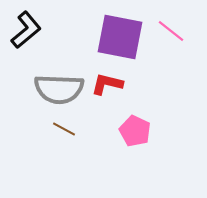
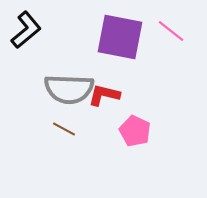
red L-shape: moved 3 px left, 11 px down
gray semicircle: moved 10 px right
